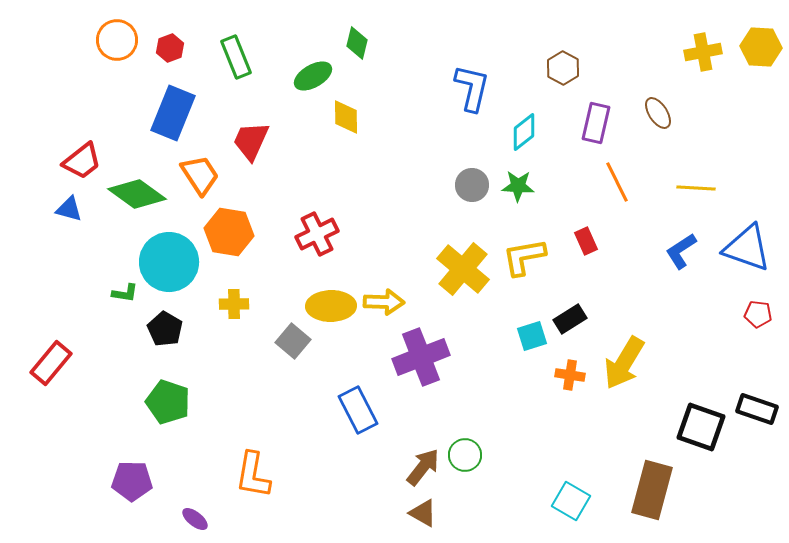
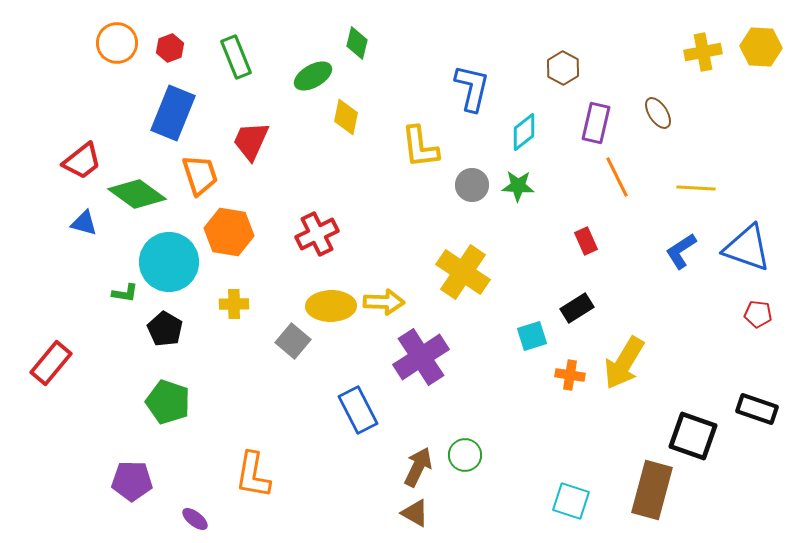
orange circle at (117, 40): moved 3 px down
yellow diamond at (346, 117): rotated 12 degrees clockwise
orange trapezoid at (200, 175): rotated 15 degrees clockwise
orange line at (617, 182): moved 5 px up
blue triangle at (69, 209): moved 15 px right, 14 px down
yellow L-shape at (524, 257): moved 104 px left, 110 px up; rotated 87 degrees counterclockwise
yellow cross at (463, 269): moved 3 px down; rotated 6 degrees counterclockwise
black rectangle at (570, 319): moved 7 px right, 11 px up
purple cross at (421, 357): rotated 12 degrees counterclockwise
black square at (701, 427): moved 8 px left, 9 px down
brown arrow at (423, 467): moved 5 px left; rotated 12 degrees counterclockwise
cyan square at (571, 501): rotated 12 degrees counterclockwise
brown triangle at (423, 513): moved 8 px left
